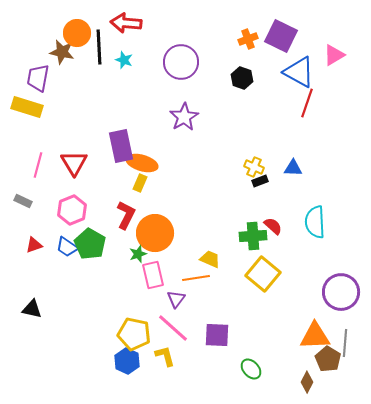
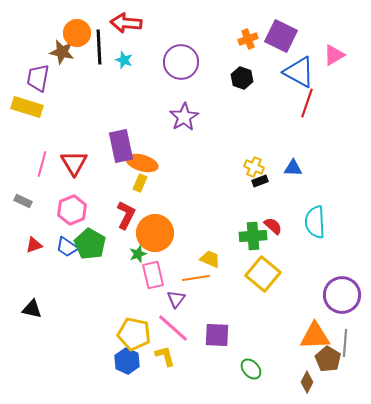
pink line at (38, 165): moved 4 px right, 1 px up
purple circle at (341, 292): moved 1 px right, 3 px down
